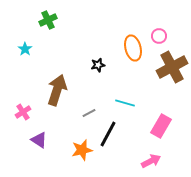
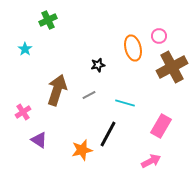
gray line: moved 18 px up
